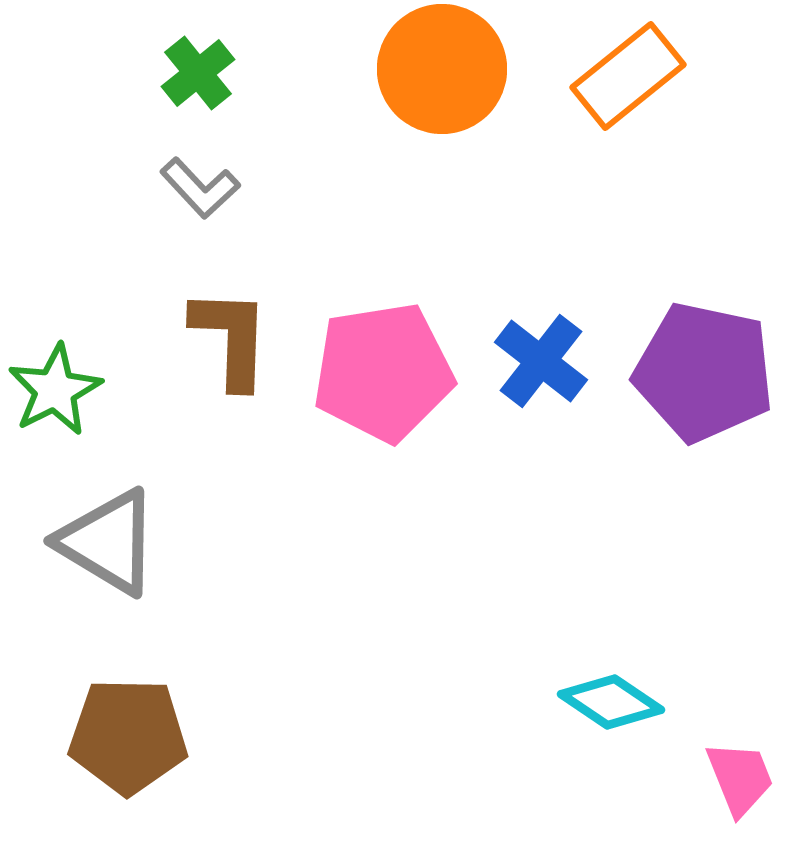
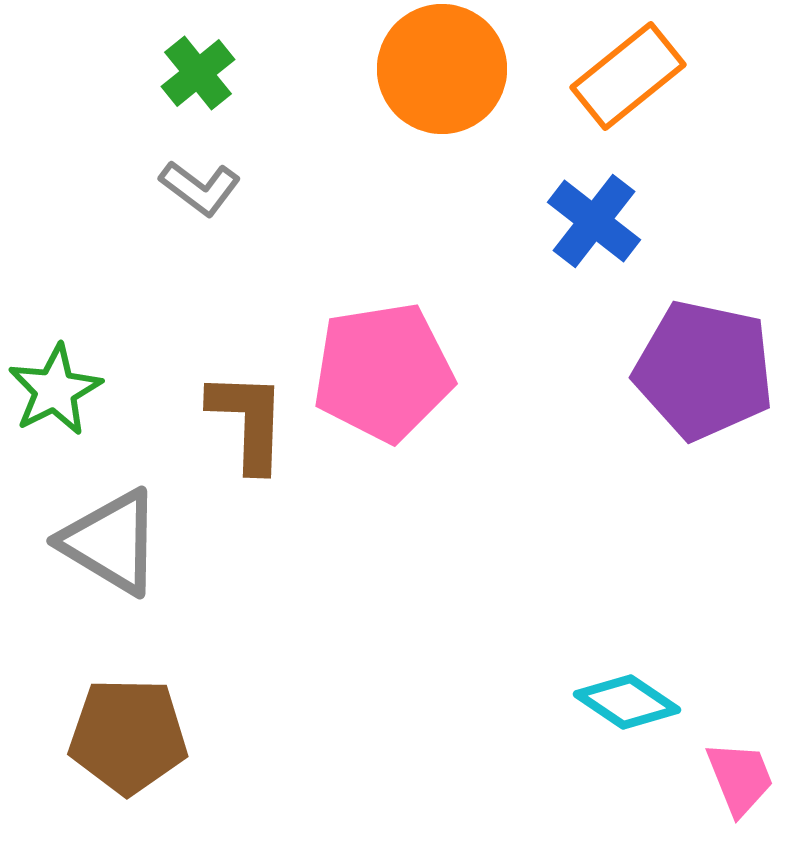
gray L-shape: rotated 10 degrees counterclockwise
brown L-shape: moved 17 px right, 83 px down
blue cross: moved 53 px right, 140 px up
purple pentagon: moved 2 px up
gray triangle: moved 3 px right
cyan diamond: moved 16 px right
